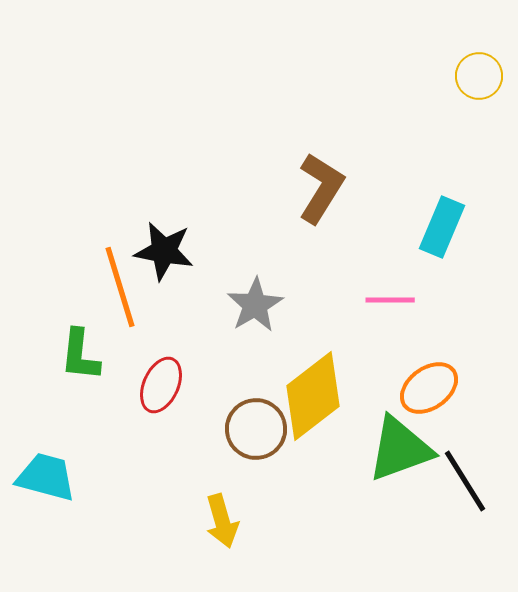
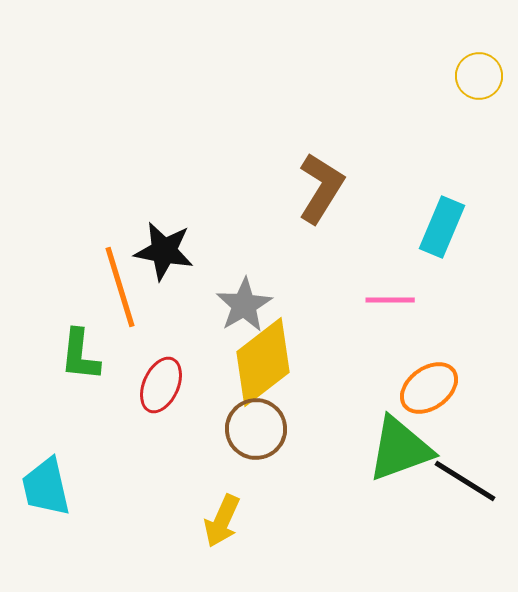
gray star: moved 11 px left
yellow diamond: moved 50 px left, 34 px up
cyan trapezoid: moved 10 px down; rotated 118 degrees counterclockwise
black line: rotated 26 degrees counterclockwise
yellow arrow: rotated 40 degrees clockwise
